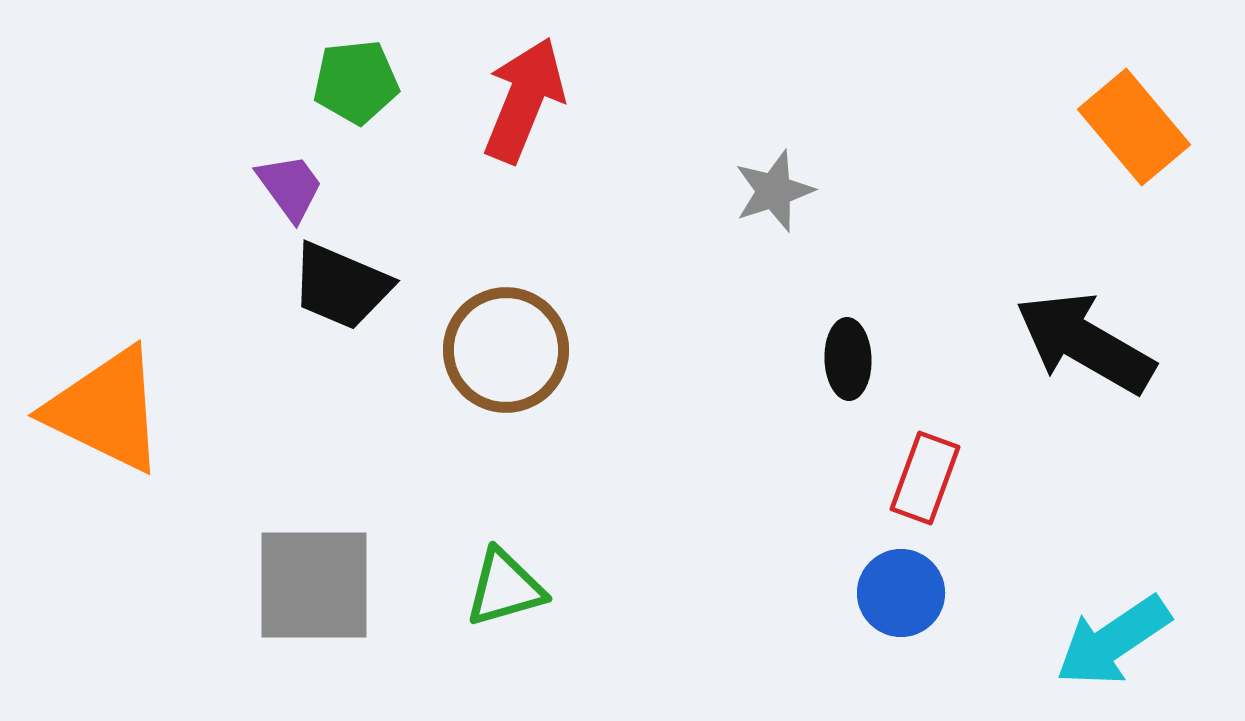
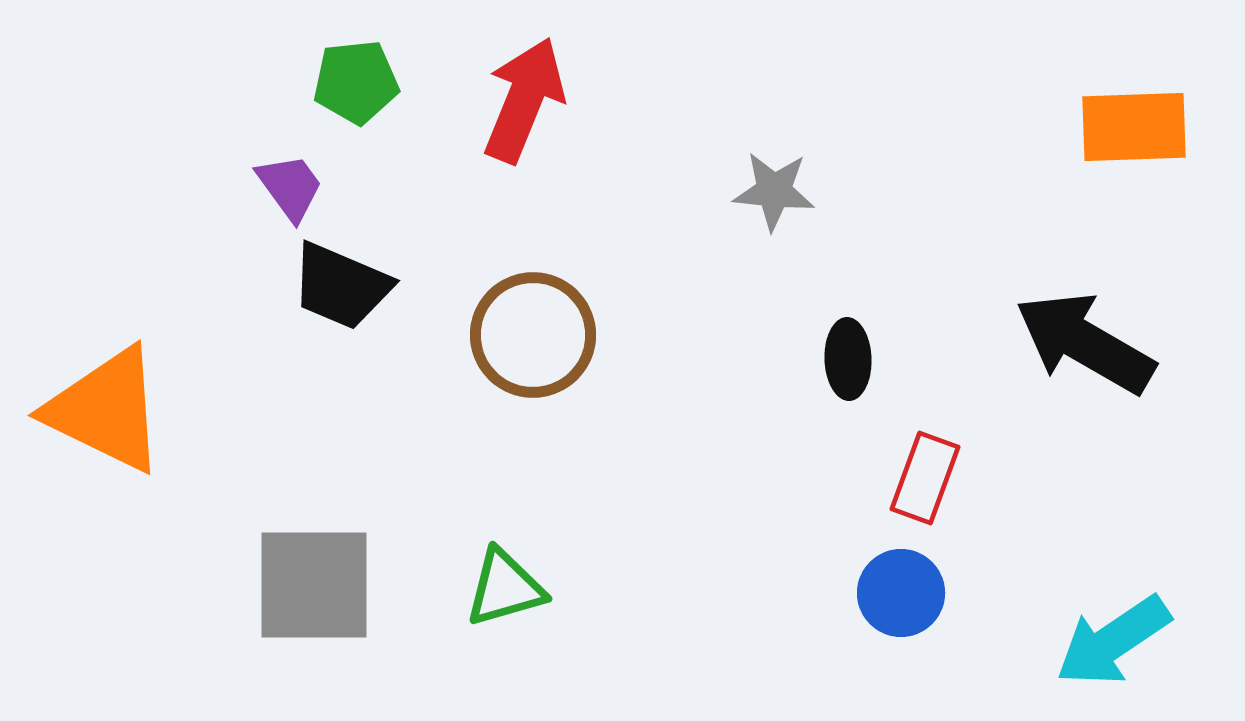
orange rectangle: rotated 52 degrees counterclockwise
gray star: rotated 24 degrees clockwise
brown circle: moved 27 px right, 15 px up
